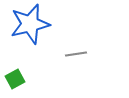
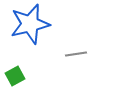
green square: moved 3 px up
